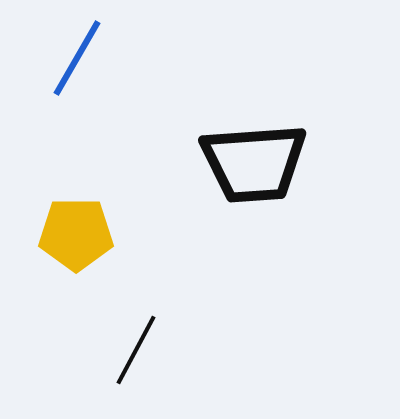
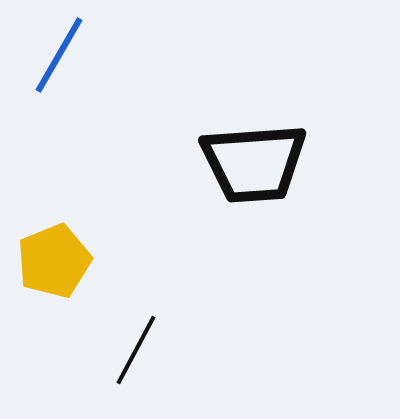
blue line: moved 18 px left, 3 px up
yellow pentagon: moved 22 px left, 27 px down; rotated 22 degrees counterclockwise
